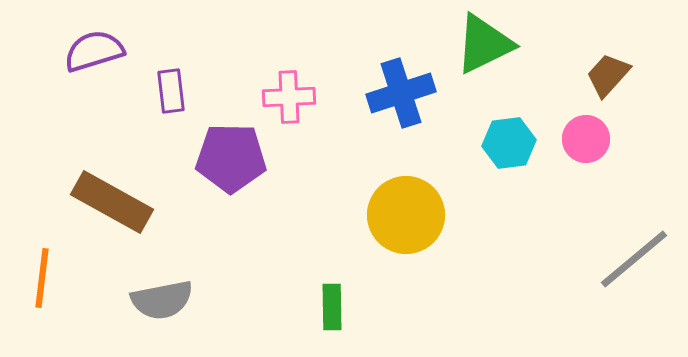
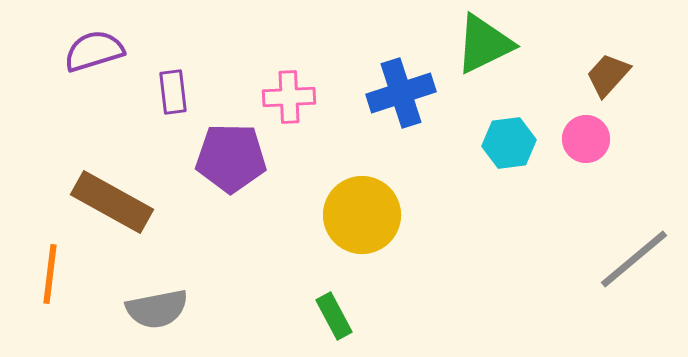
purple rectangle: moved 2 px right, 1 px down
yellow circle: moved 44 px left
orange line: moved 8 px right, 4 px up
gray semicircle: moved 5 px left, 9 px down
green rectangle: moved 2 px right, 9 px down; rotated 27 degrees counterclockwise
